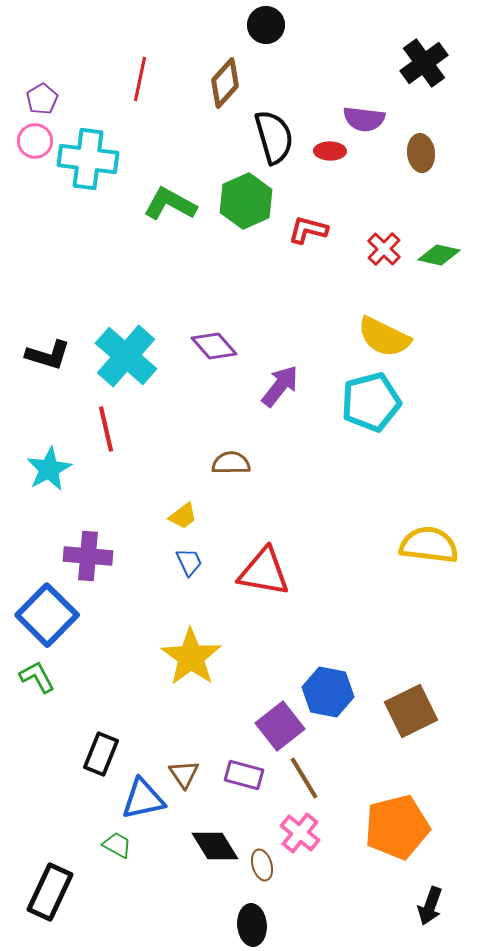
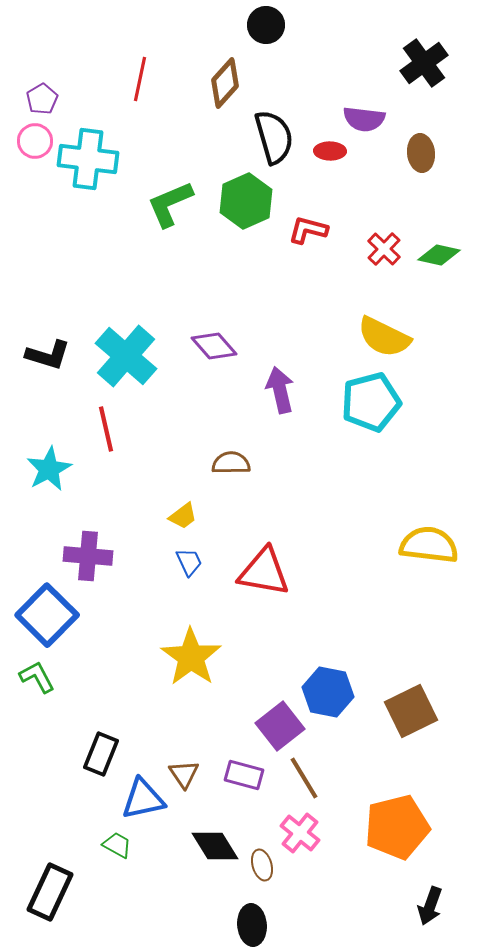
green L-shape at (170, 204): rotated 52 degrees counterclockwise
purple arrow at (280, 386): moved 4 px down; rotated 51 degrees counterclockwise
